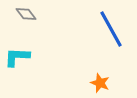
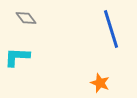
gray diamond: moved 4 px down
blue line: rotated 12 degrees clockwise
